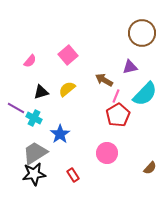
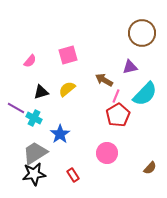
pink square: rotated 24 degrees clockwise
